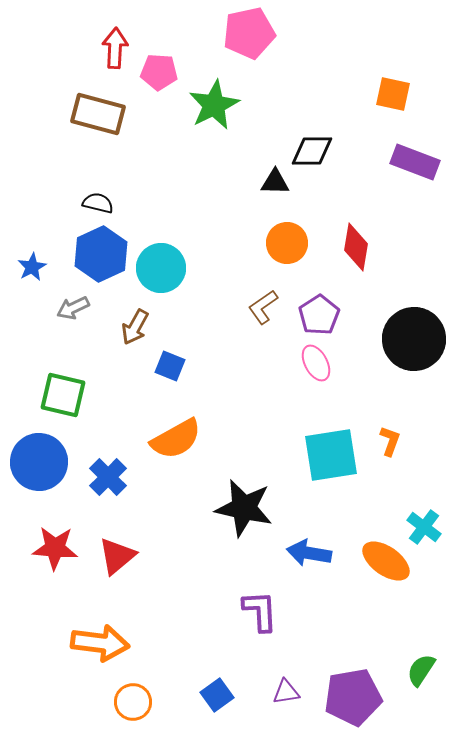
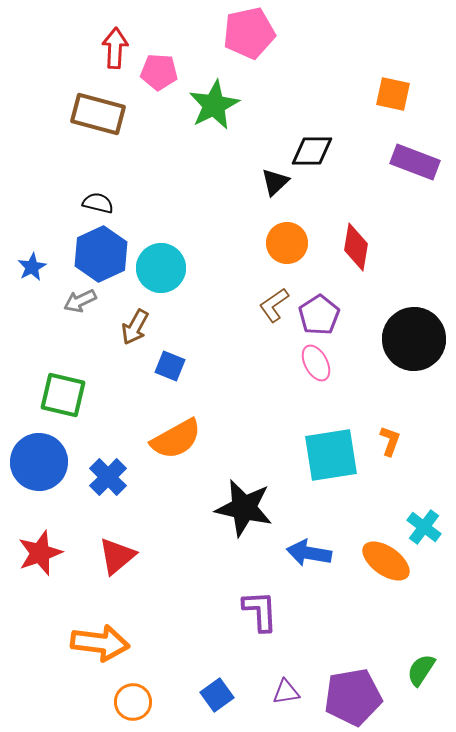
black triangle at (275, 182): rotated 44 degrees counterclockwise
brown L-shape at (263, 307): moved 11 px right, 2 px up
gray arrow at (73, 308): moved 7 px right, 7 px up
red star at (55, 548): moved 15 px left, 5 px down; rotated 24 degrees counterclockwise
